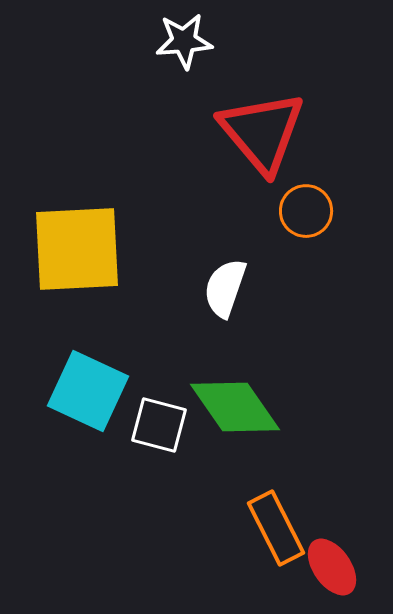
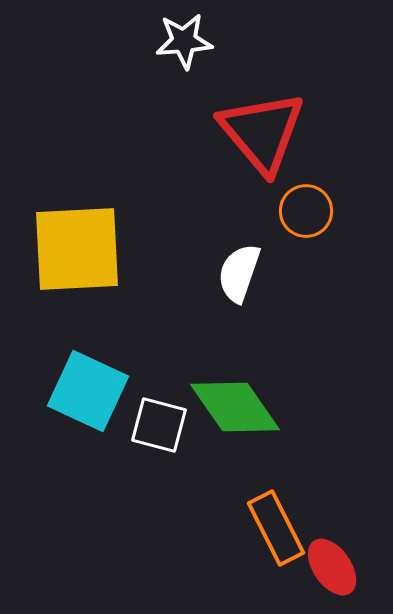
white semicircle: moved 14 px right, 15 px up
